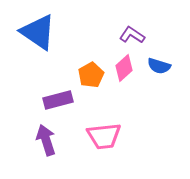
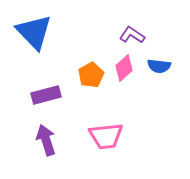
blue triangle: moved 4 px left; rotated 12 degrees clockwise
blue semicircle: rotated 10 degrees counterclockwise
purple rectangle: moved 12 px left, 5 px up
pink trapezoid: moved 2 px right
